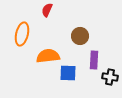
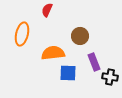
orange semicircle: moved 5 px right, 3 px up
purple rectangle: moved 2 px down; rotated 24 degrees counterclockwise
